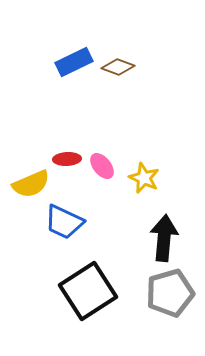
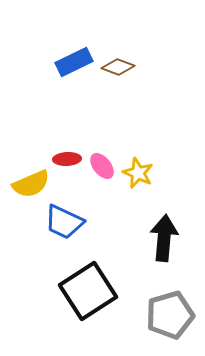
yellow star: moved 6 px left, 5 px up
gray pentagon: moved 22 px down
